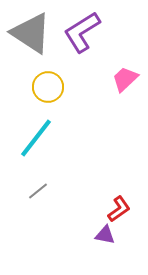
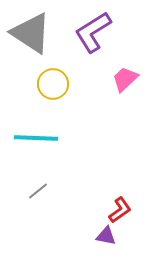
purple L-shape: moved 11 px right
yellow circle: moved 5 px right, 3 px up
cyan line: rotated 54 degrees clockwise
red L-shape: moved 1 px right, 1 px down
purple triangle: moved 1 px right, 1 px down
